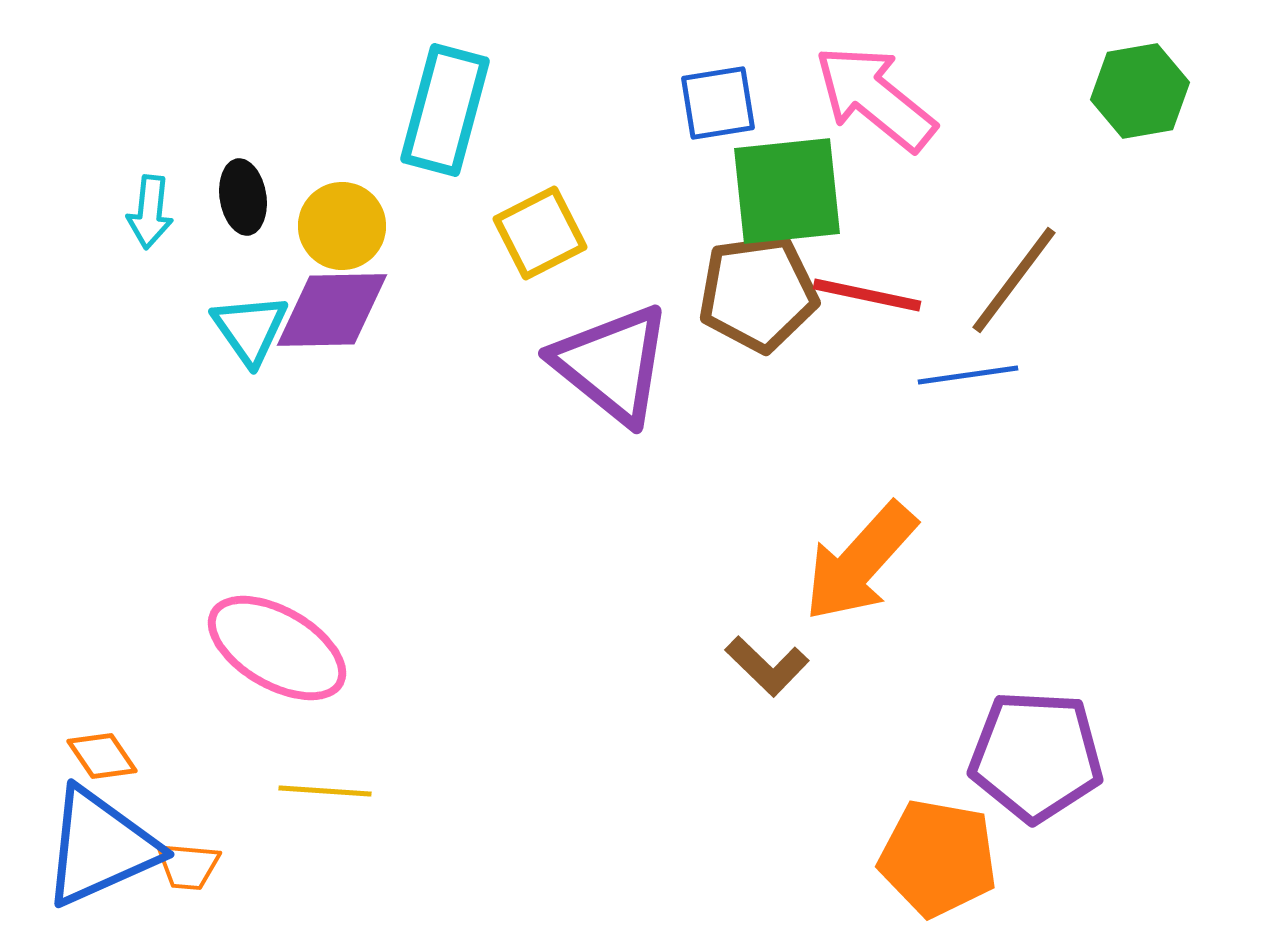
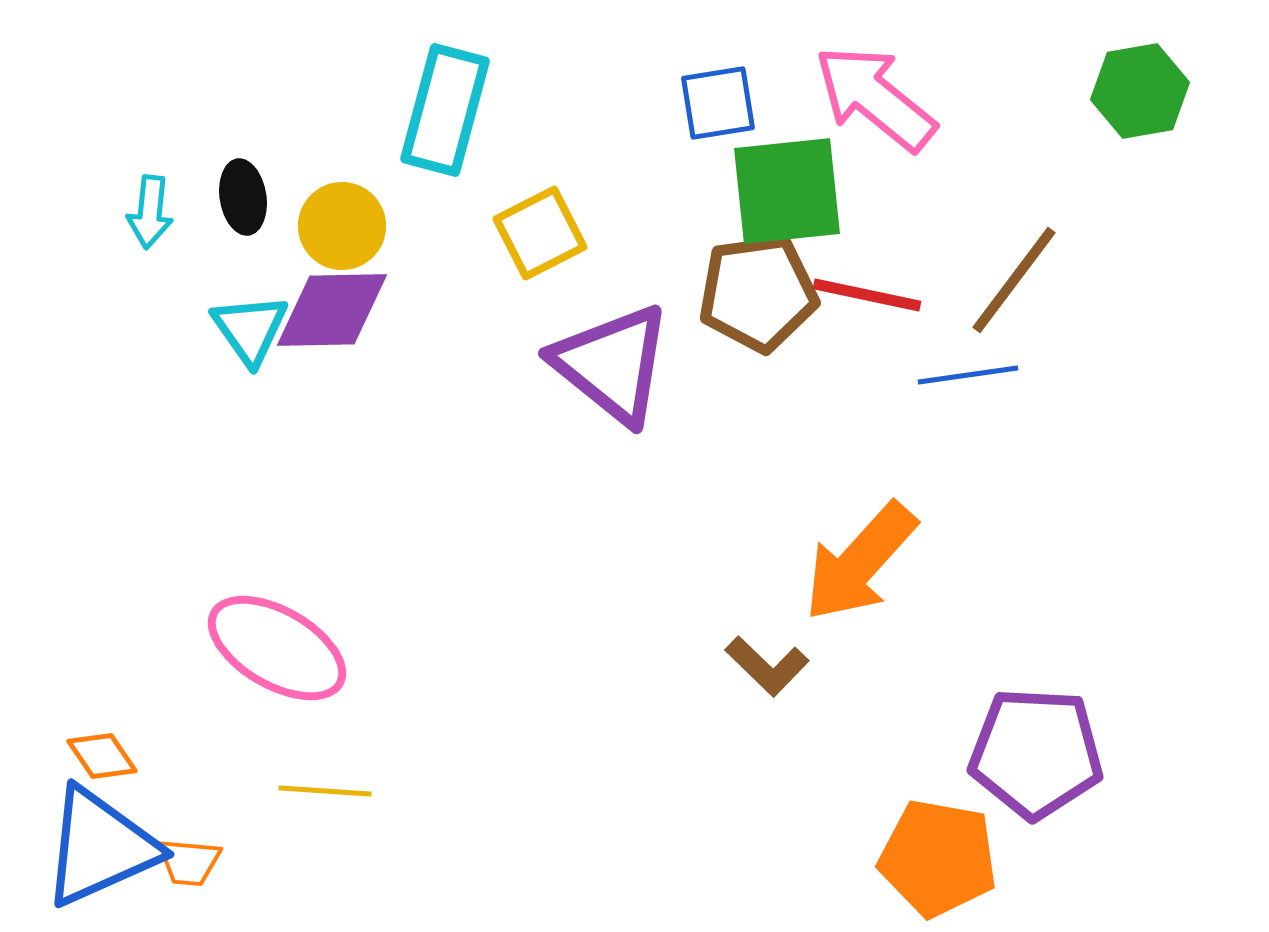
purple pentagon: moved 3 px up
orange trapezoid: moved 1 px right, 4 px up
